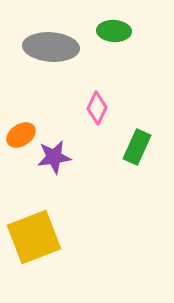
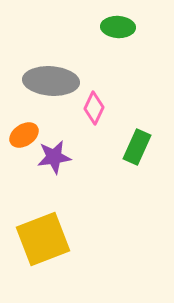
green ellipse: moved 4 px right, 4 px up
gray ellipse: moved 34 px down
pink diamond: moved 3 px left
orange ellipse: moved 3 px right
yellow square: moved 9 px right, 2 px down
